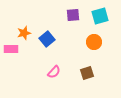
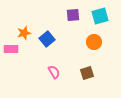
pink semicircle: rotated 72 degrees counterclockwise
